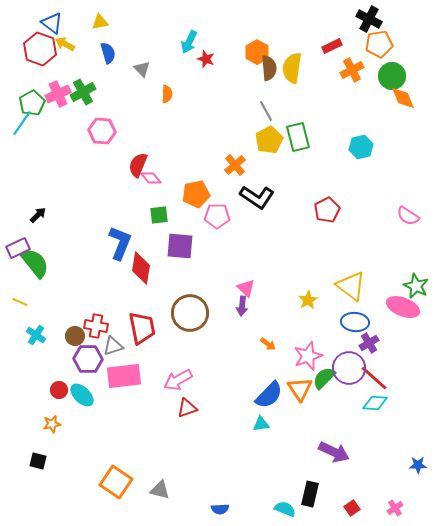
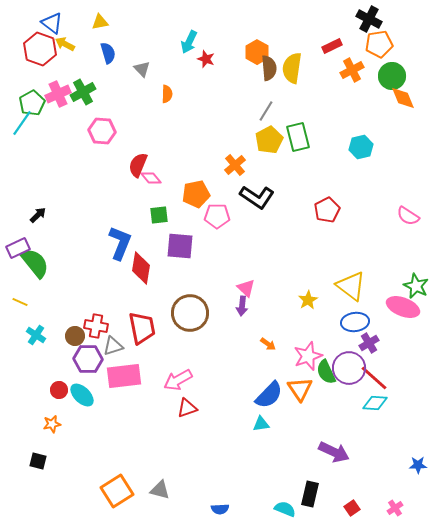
gray line at (266, 111): rotated 60 degrees clockwise
blue ellipse at (355, 322): rotated 12 degrees counterclockwise
green semicircle at (324, 378): moved 2 px right, 6 px up; rotated 70 degrees counterclockwise
orange square at (116, 482): moved 1 px right, 9 px down; rotated 24 degrees clockwise
